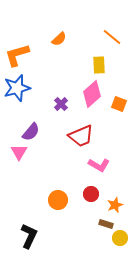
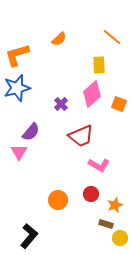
black L-shape: rotated 15 degrees clockwise
